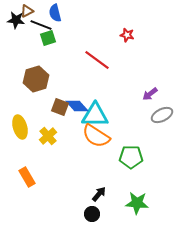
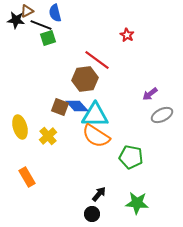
red star: rotated 16 degrees clockwise
brown hexagon: moved 49 px right; rotated 10 degrees clockwise
green pentagon: rotated 10 degrees clockwise
